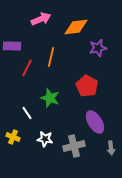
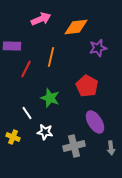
red line: moved 1 px left, 1 px down
white star: moved 7 px up
